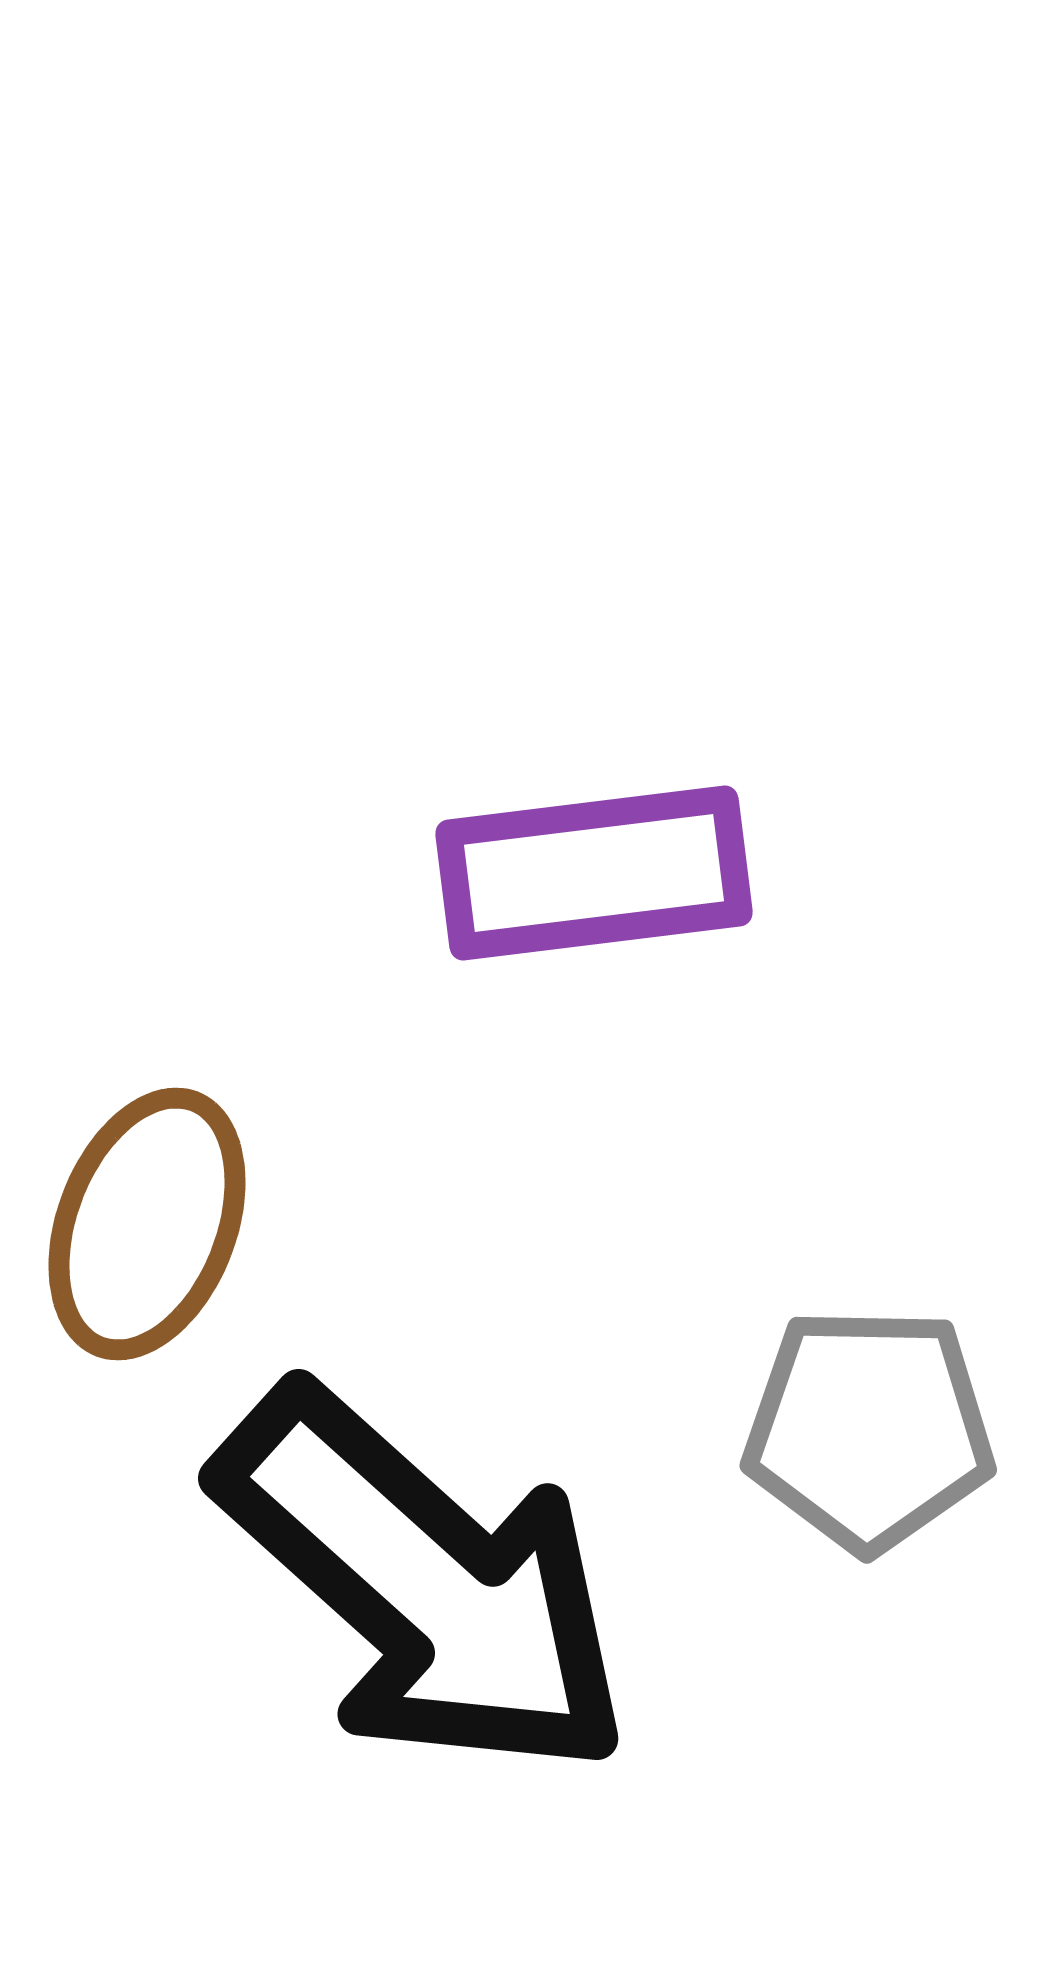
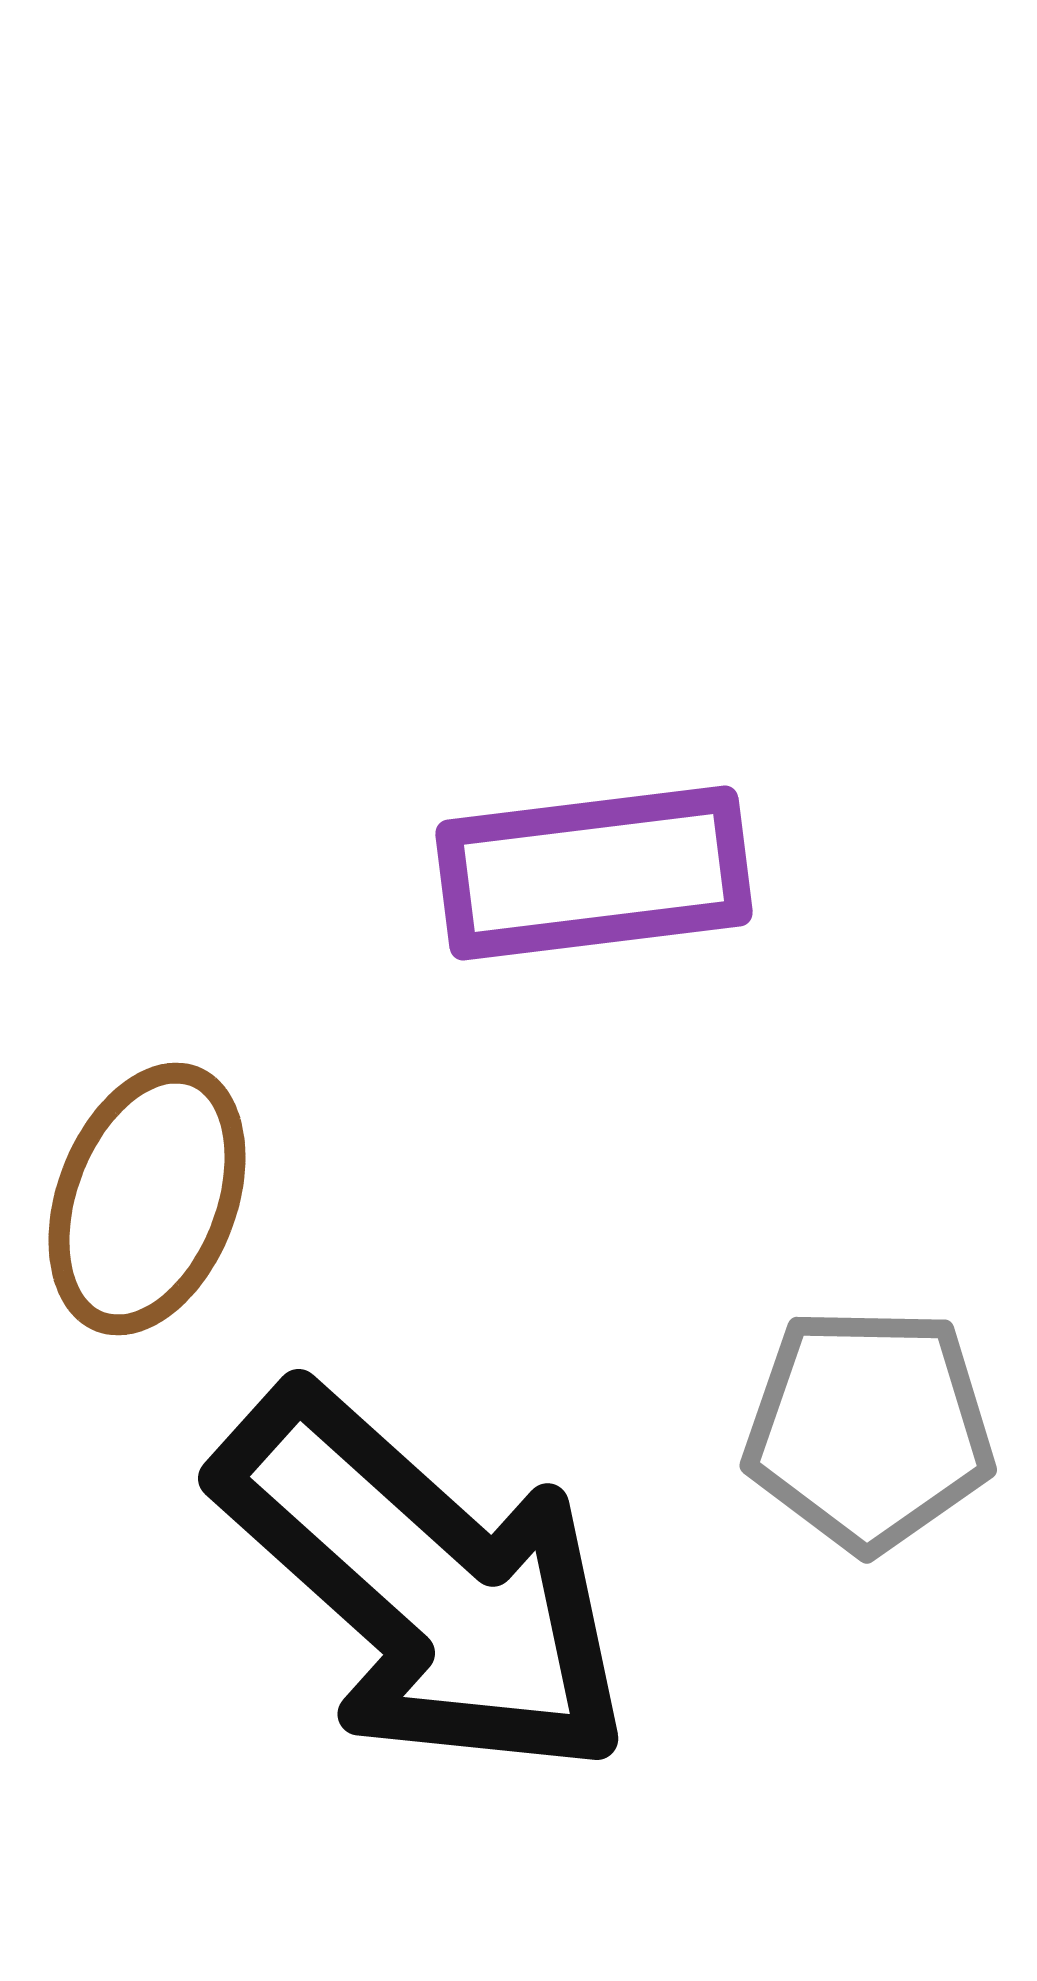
brown ellipse: moved 25 px up
